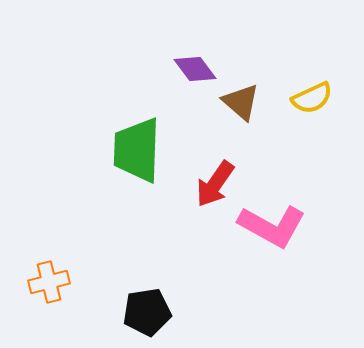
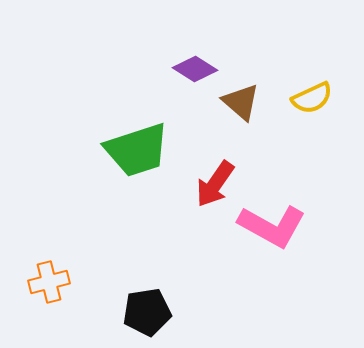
purple diamond: rotated 21 degrees counterclockwise
green trapezoid: rotated 110 degrees counterclockwise
